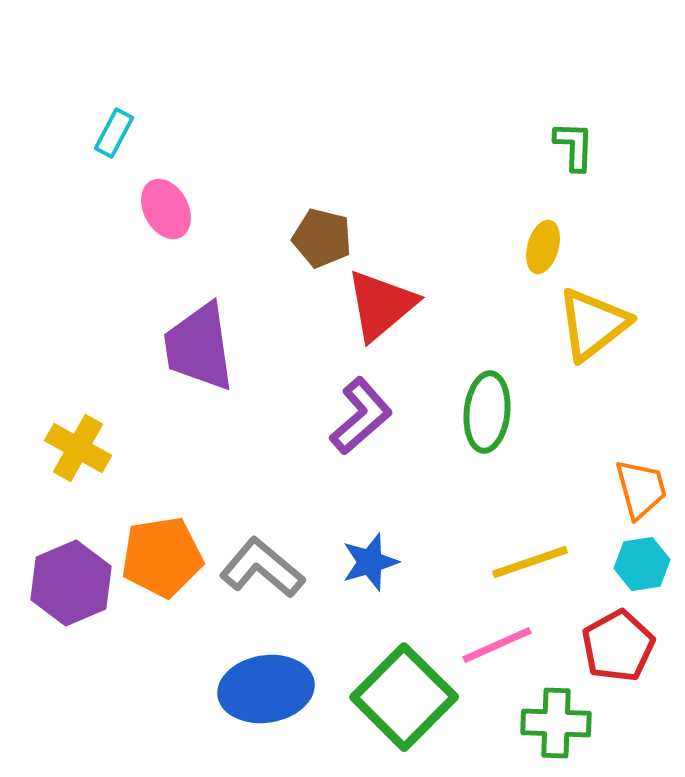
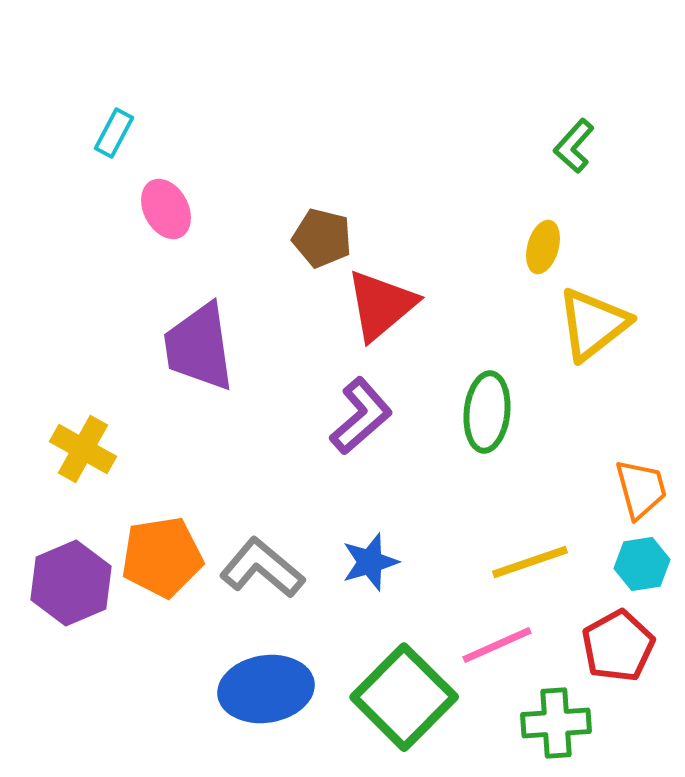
green L-shape: rotated 140 degrees counterclockwise
yellow cross: moved 5 px right, 1 px down
green cross: rotated 6 degrees counterclockwise
